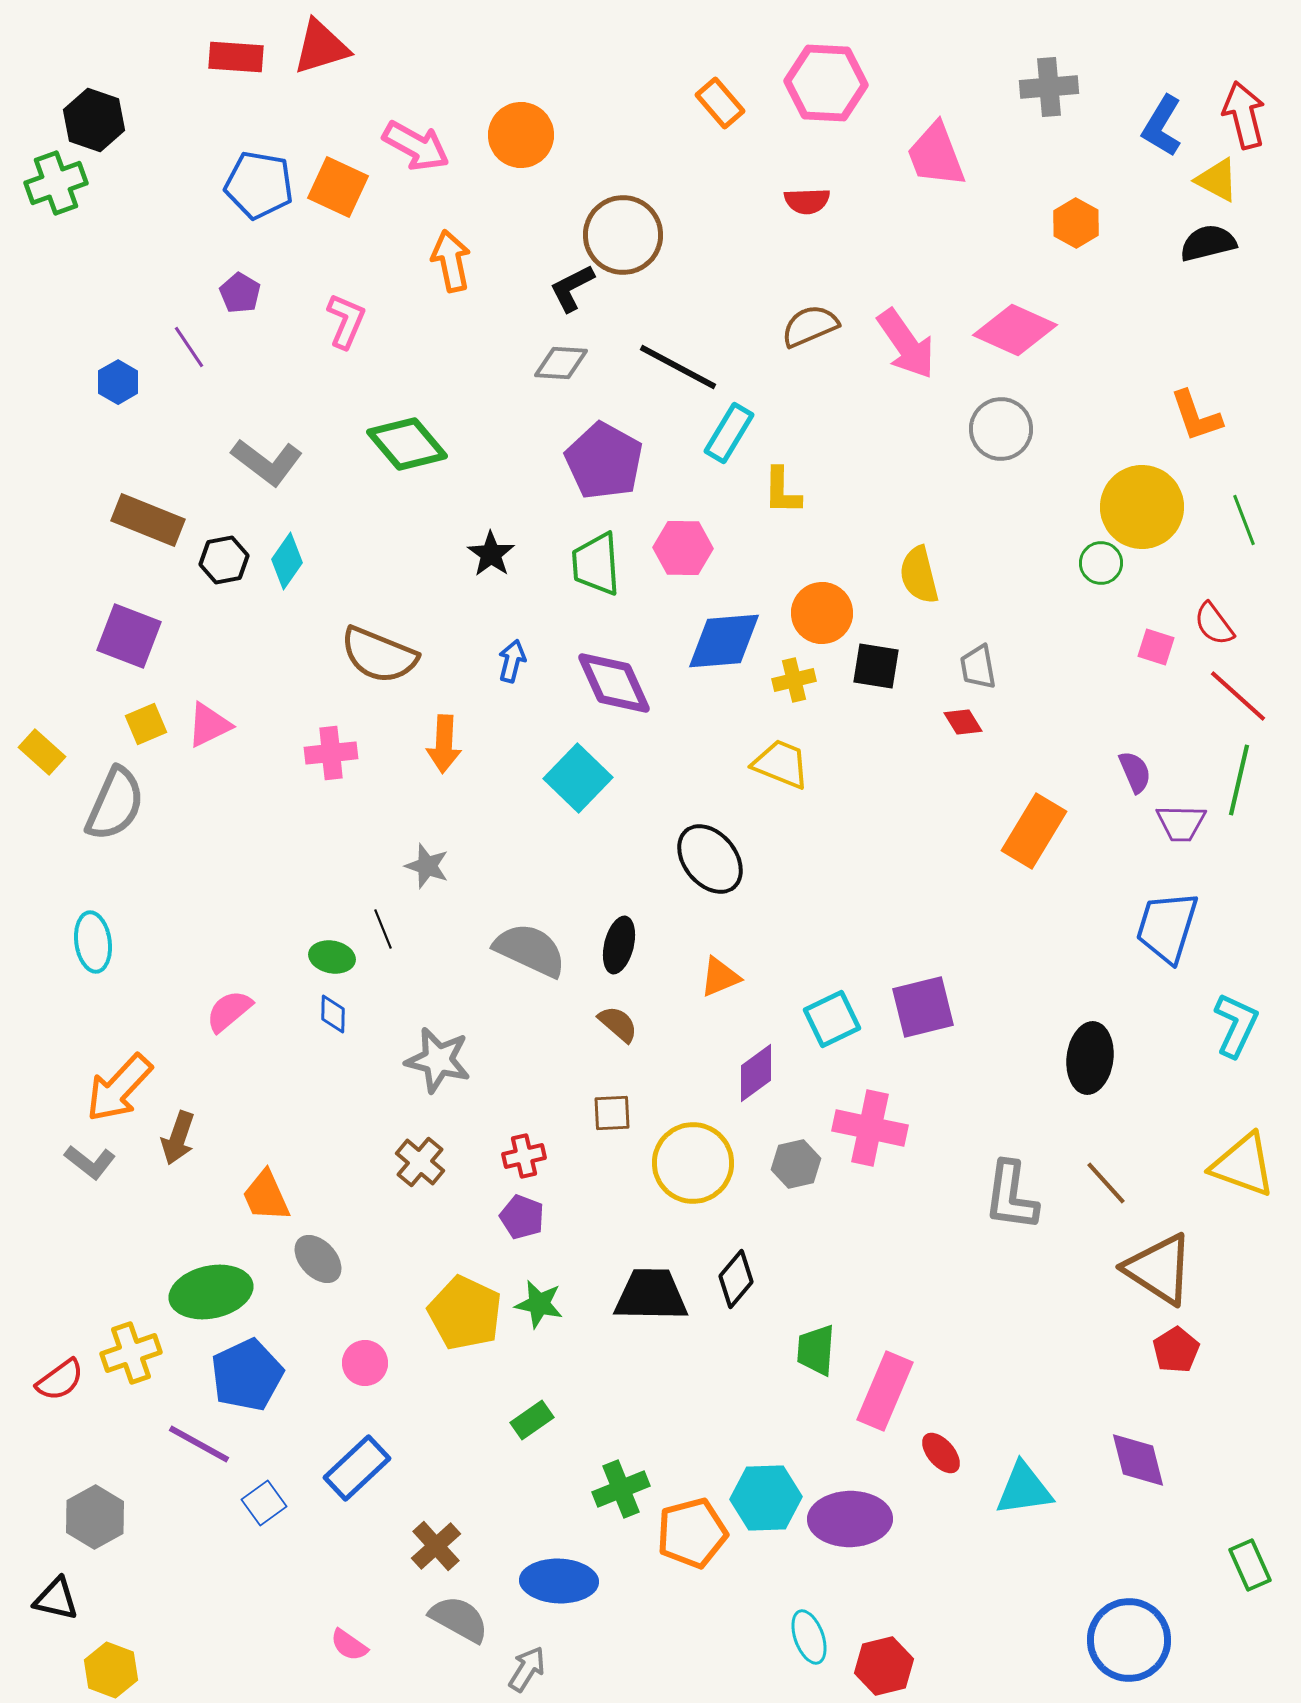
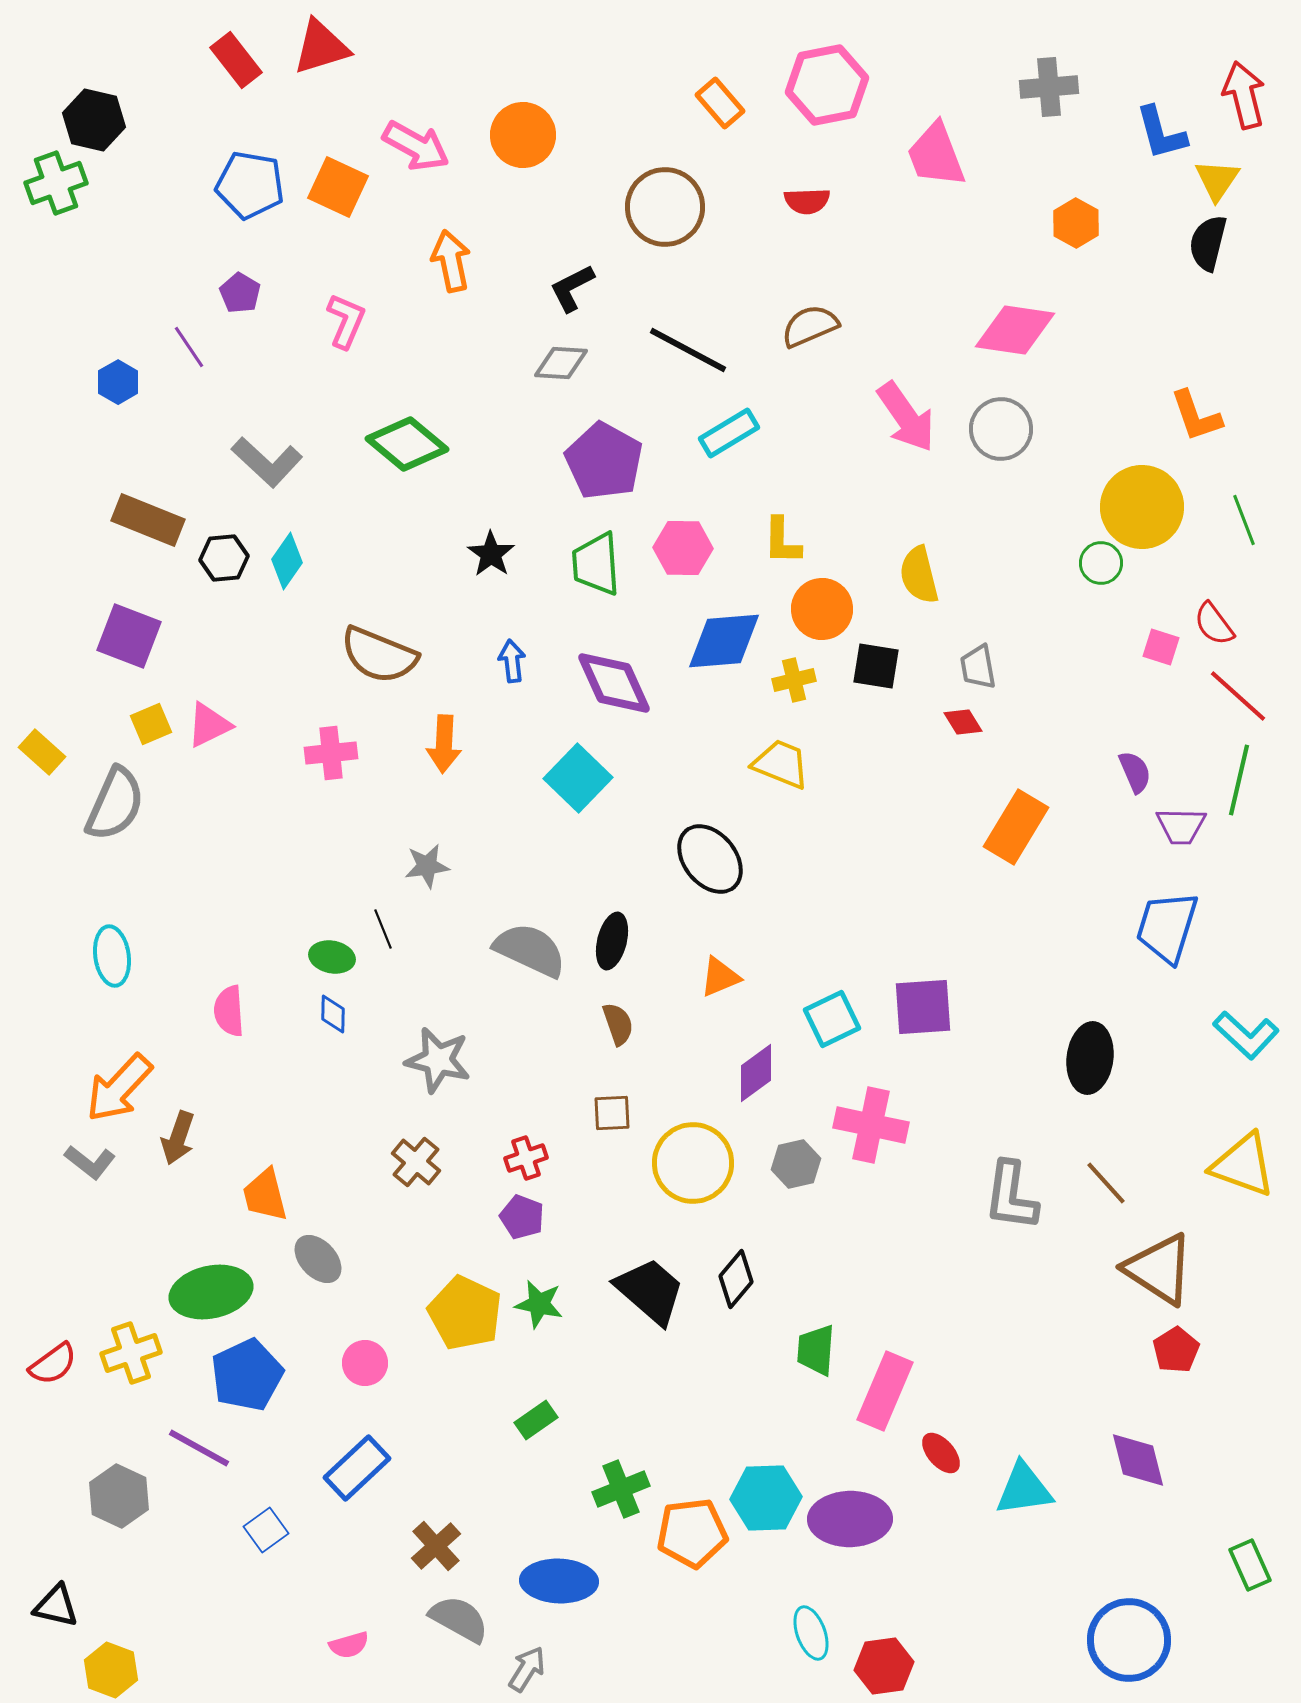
red rectangle at (236, 57): moved 3 px down; rotated 48 degrees clockwise
pink hexagon at (826, 83): moved 1 px right, 2 px down; rotated 14 degrees counterclockwise
red arrow at (1244, 115): moved 20 px up
black hexagon at (94, 120): rotated 6 degrees counterclockwise
blue L-shape at (1162, 126): moved 1 px left, 7 px down; rotated 46 degrees counterclockwise
orange circle at (521, 135): moved 2 px right
yellow triangle at (1217, 180): rotated 36 degrees clockwise
blue pentagon at (259, 185): moved 9 px left
brown circle at (623, 235): moved 42 px right, 28 px up
black semicircle at (1208, 243): rotated 62 degrees counterclockwise
pink diamond at (1015, 330): rotated 16 degrees counterclockwise
pink arrow at (906, 344): moved 73 px down
black line at (678, 367): moved 10 px right, 17 px up
cyan rectangle at (729, 433): rotated 28 degrees clockwise
green diamond at (407, 444): rotated 10 degrees counterclockwise
gray L-shape at (267, 462): rotated 6 degrees clockwise
yellow L-shape at (782, 491): moved 50 px down
black hexagon at (224, 560): moved 2 px up; rotated 6 degrees clockwise
orange circle at (822, 613): moved 4 px up
pink square at (1156, 647): moved 5 px right
blue arrow at (512, 661): rotated 21 degrees counterclockwise
yellow square at (146, 724): moved 5 px right
purple trapezoid at (1181, 823): moved 3 px down
orange rectangle at (1034, 831): moved 18 px left, 4 px up
gray star at (427, 866): rotated 27 degrees counterclockwise
cyan ellipse at (93, 942): moved 19 px right, 14 px down
black ellipse at (619, 945): moved 7 px left, 4 px up
purple square at (923, 1007): rotated 10 degrees clockwise
pink semicircle at (229, 1011): rotated 54 degrees counterclockwise
brown semicircle at (618, 1024): rotated 30 degrees clockwise
cyan L-shape at (1236, 1025): moved 10 px right, 10 px down; rotated 108 degrees clockwise
pink cross at (870, 1128): moved 1 px right, 3 px up
red cross at (524, 1156): moved 2 px right, 2 px down; rotated 6 degrees counterclockwise
brown cross at (420, 1162): moved 4 px left
orange trapezoid at (266, 1196): moved 1 px left, 1 px up; rotated 10 degrees clockwise
black trapezoid at (651, 1295): moved 1 px left, 4 px up; rotated 40 degrees clockwise
red semicircle at (60, 1380): moved 7 px left, 16 px up
green rectangle at (532, 1420): moved 4 px right
purple line at (199, 1444): moved 4 px down
blue square at (264, 1503): moved 2 px right, 27 px down
gray hexagon at (95, 1517): moved 24 px right, 21 px up; rotated 6 degrees counterclockwise
orange pentagon at (692, 1533): rotated 8 degrees clockwise
black triangle at (56, 1599): moved 7 px down
cyan ellipse at (809, 1637): moved 2 px right, 4 px up
pink semicircle at (349, 1645): rotated 51 degrees counterclockwise
red hexagon at (884, 1666): rotated 6 degrees clockwise
